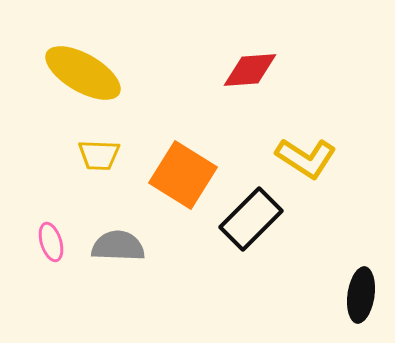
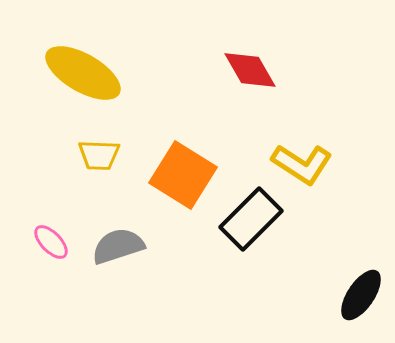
red diamond: rotated 64 degrees clockwise
yellow L-shape: moved 4 px left, 6 px down
pink ellipse: rotated 27 degrees counterclockwise
gray semicircle: rotated 20 degrees counterclockwise
black ellipse: rotated 26 degrees clockwise
